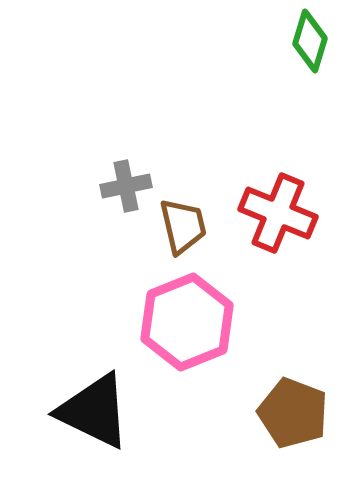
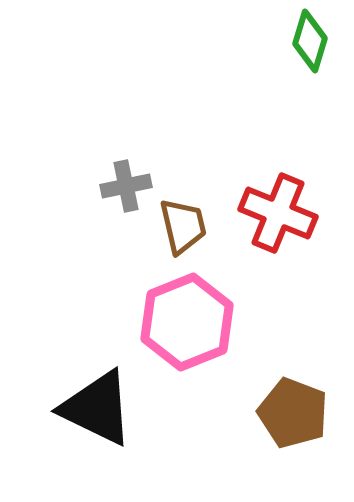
black triangle: moved 3 px right, 3 px up
